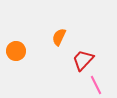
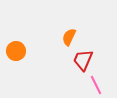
orange semicircle: moved 10 px right
red trapezoid: rotated 20 degrees counterclockwise
